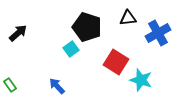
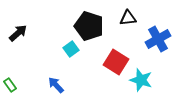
black pentagon: moved 2 px right, 1 px up
blue cross: moved 6 px down
blue arrow: moved 1 px left, 1 px up
